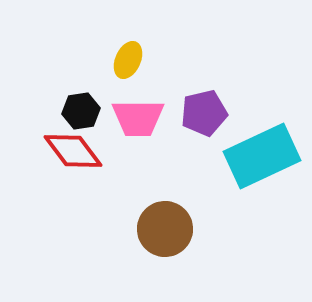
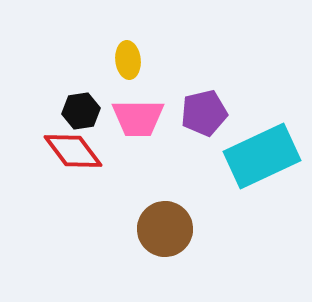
yellow ellipse: rotated 30 degrees counterclockwise
